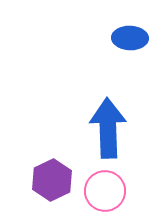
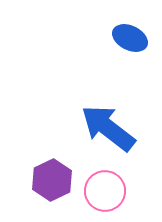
blue ellipse: rotated 24 degrees clockwise
blue arrow: rotated 50 degrees counterclockwise
